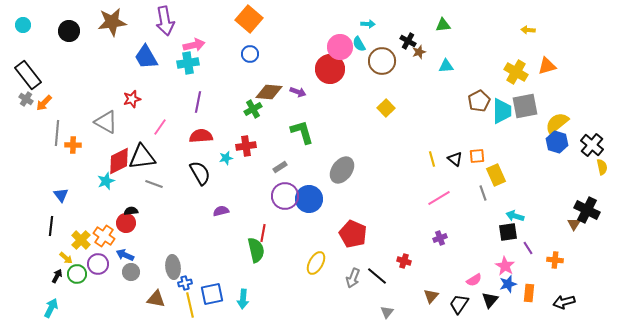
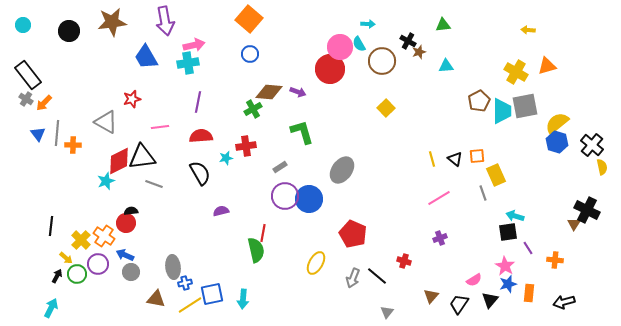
pink line at (160, 127): rotated 48 degrees clockwise
blue triangle at (61, 195): moved 23 px left, 61 px up
yellow line at (190, 305): rotated 70 degrees clockwise
